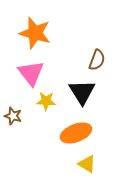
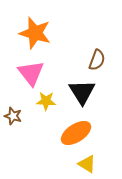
orange ellipse: rotated 12 degrees counterclockwise
